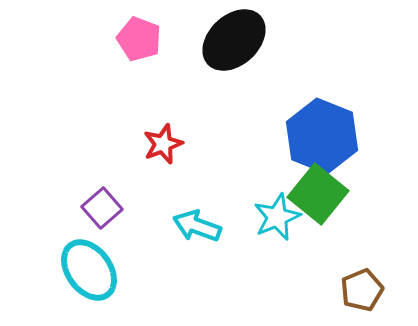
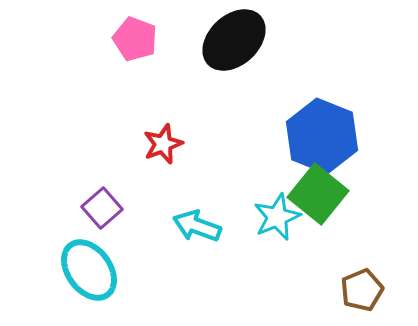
pink pentagon: moved 4 px left
